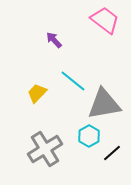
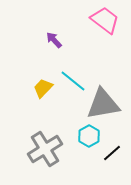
yellow trapezoid: moved 6 px right, 5 px up
gray triangle: moved 1 px left
